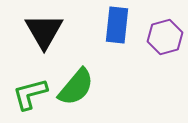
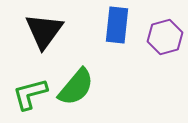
black triangle: rotated 6 degrees clockwise
